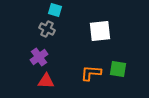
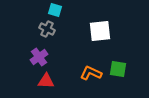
orange L-shape: rotated 20 degrees clockwise
